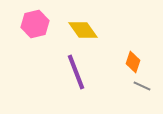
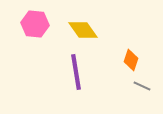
pink hexagon: rotated 20 degrees clockwise
orange diamond: moved 2 px left, 2 px up
purple line: rotated 12 degrees clockwise
